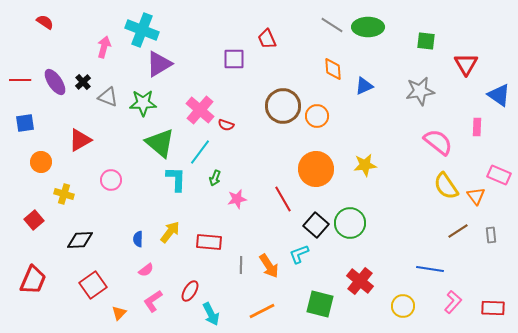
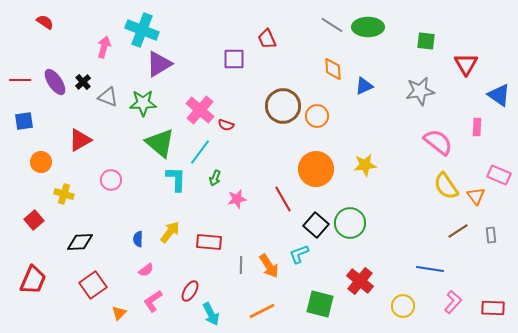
blue square at (25, 123): moved 1 px left, 2 px up
black diamond at (80, 240): moved 2 px down
